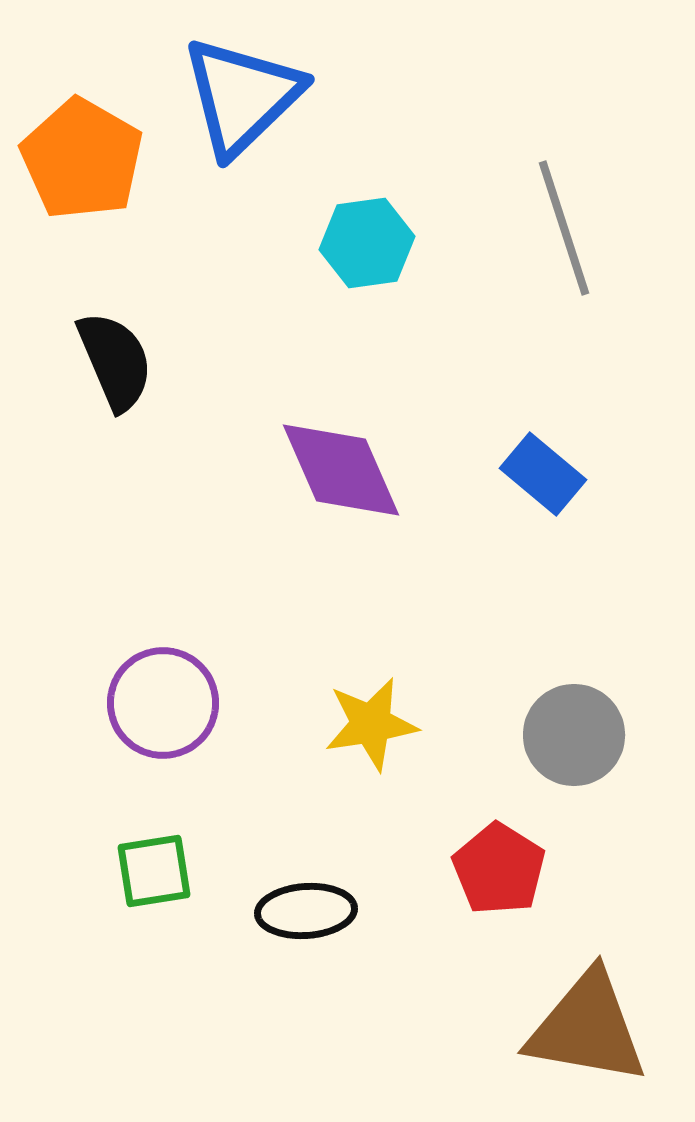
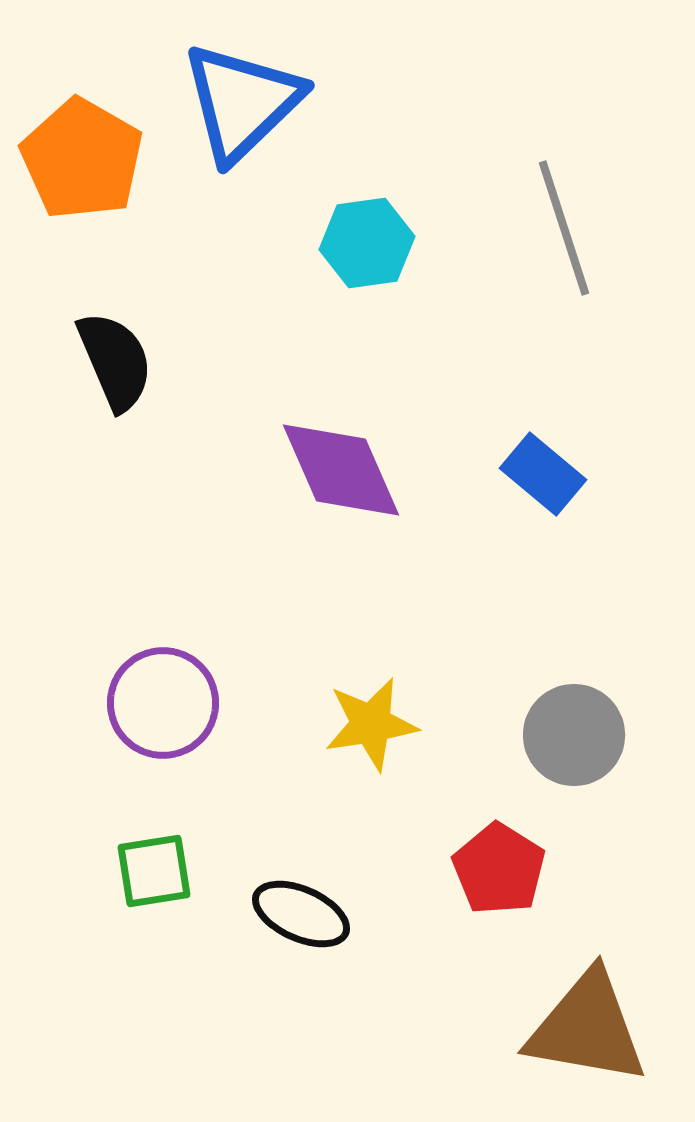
blue triangle: moved 6 px down
black ellipse: moved 5 px left, 3 px down; rotated 28 degrees clockwise
